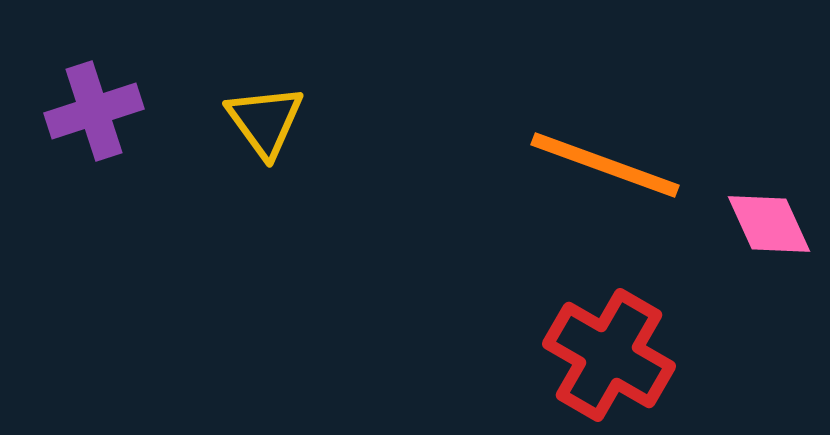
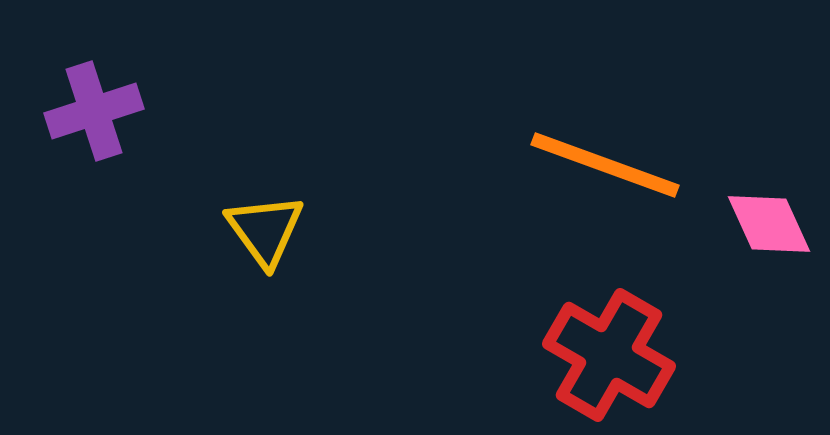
yellow triangle: moved 109 px down
